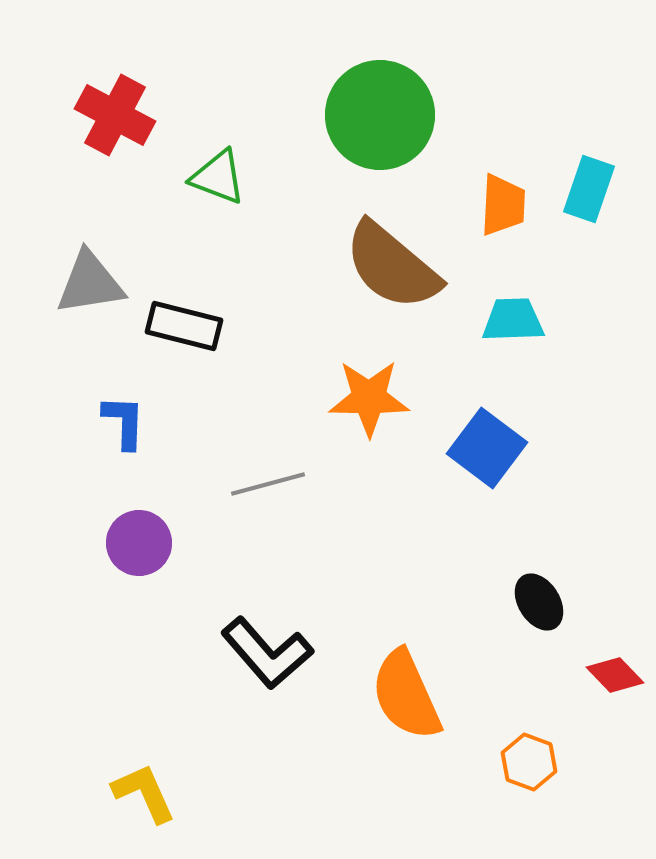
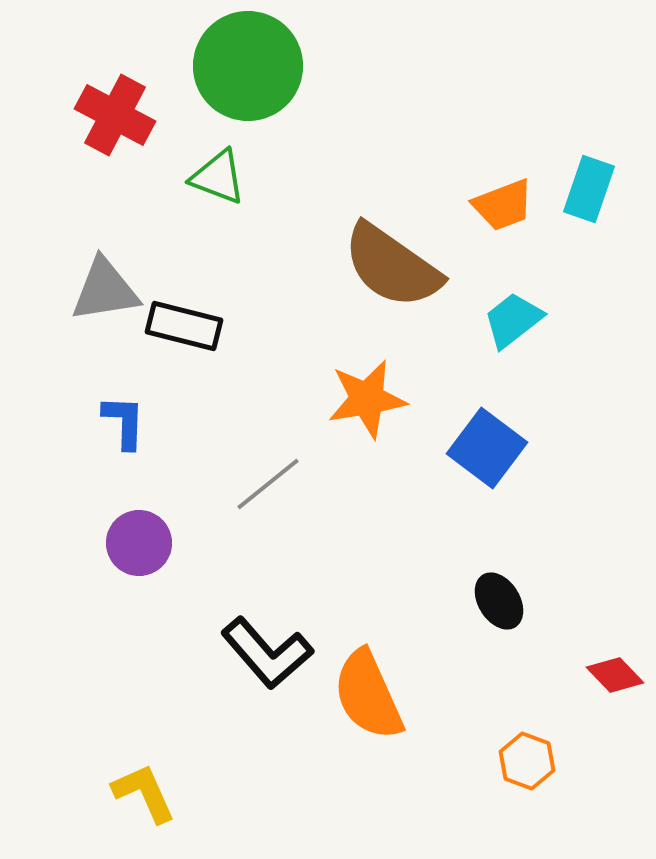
green circle: moved 132 px left, 49 px up
orange trapezoid: rotated 66 degrees clockwise
brown semicircle: rotated 5 degrees counterclockwise
gray triangle: moved 15 px right, 7 px down
cyan trapezoid: rotated 36 degrees counterclockwise
orange star: moved 2 px left, 1 px down; rotated 10 degrees counterclockwise
gray line: rotated 24 degrees counterclockwise
black ellipse: moved 40 px left, 1 px up
orange semicircle: moved 38 px left
orange hexagon: moved 2 px left, 1 px up
